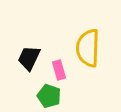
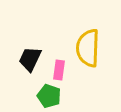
black trapezoid: moved 1 px right, 1 px down
pink rectangle: rotated 24 degrees clockwise
